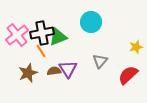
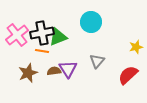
orange line: moved 1 px right; rotated 48 degrees counterclockwise
gray triangle: moved 3 px left
